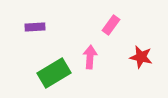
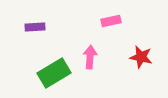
pink rectangle: moved 4 px up; rotated 42 degrees clockwise
